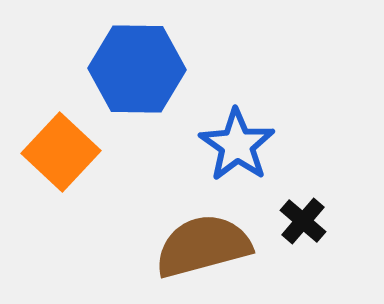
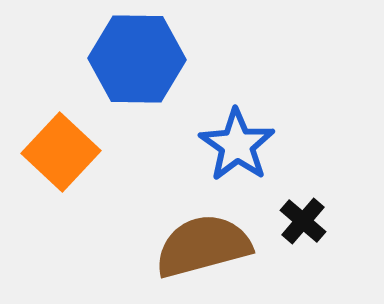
blue hexagon: moved 10 px up
